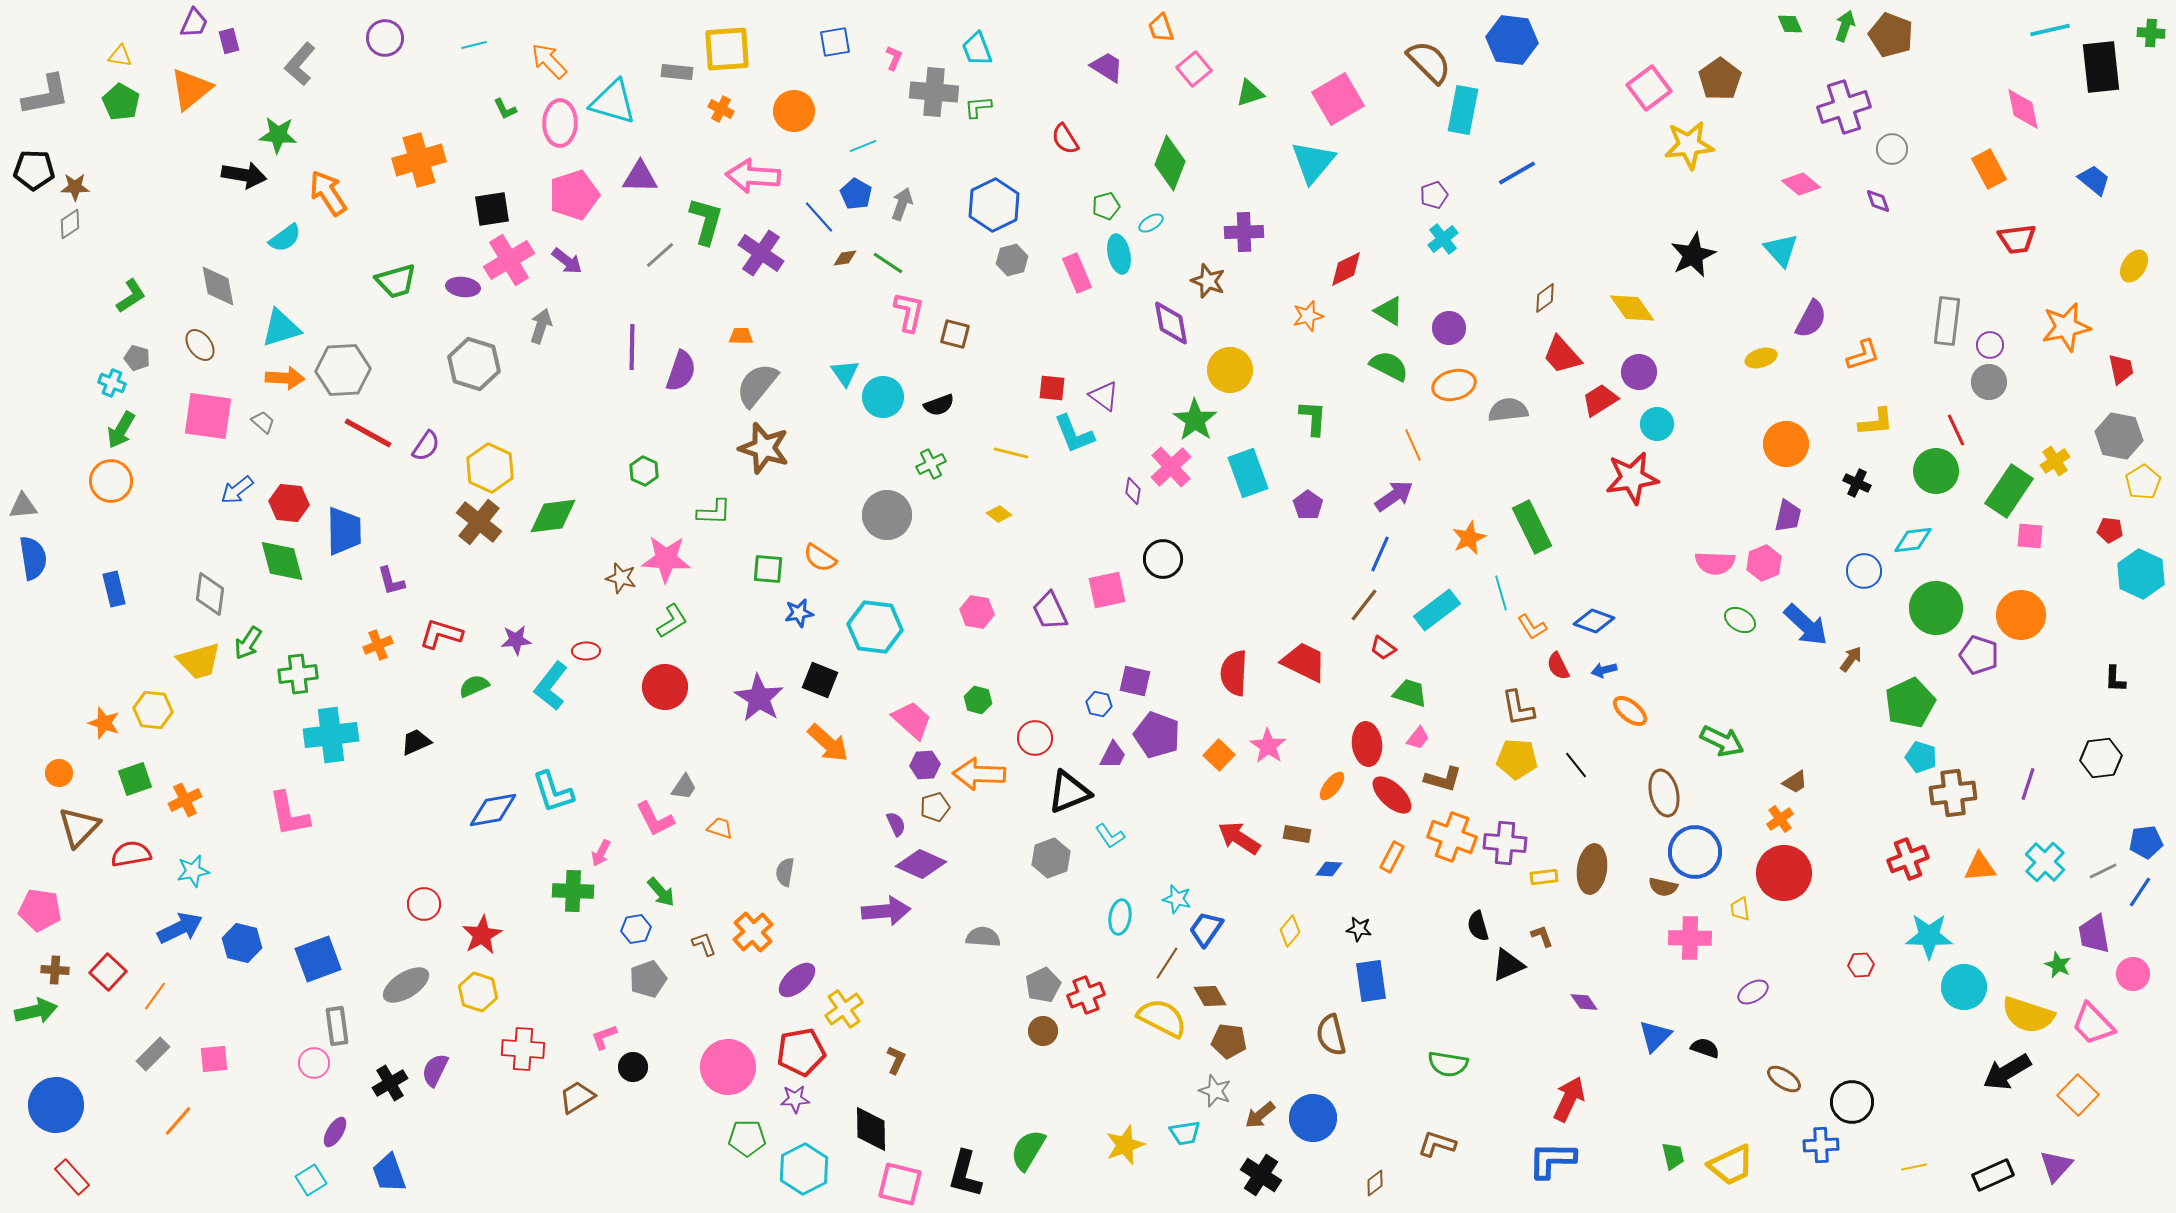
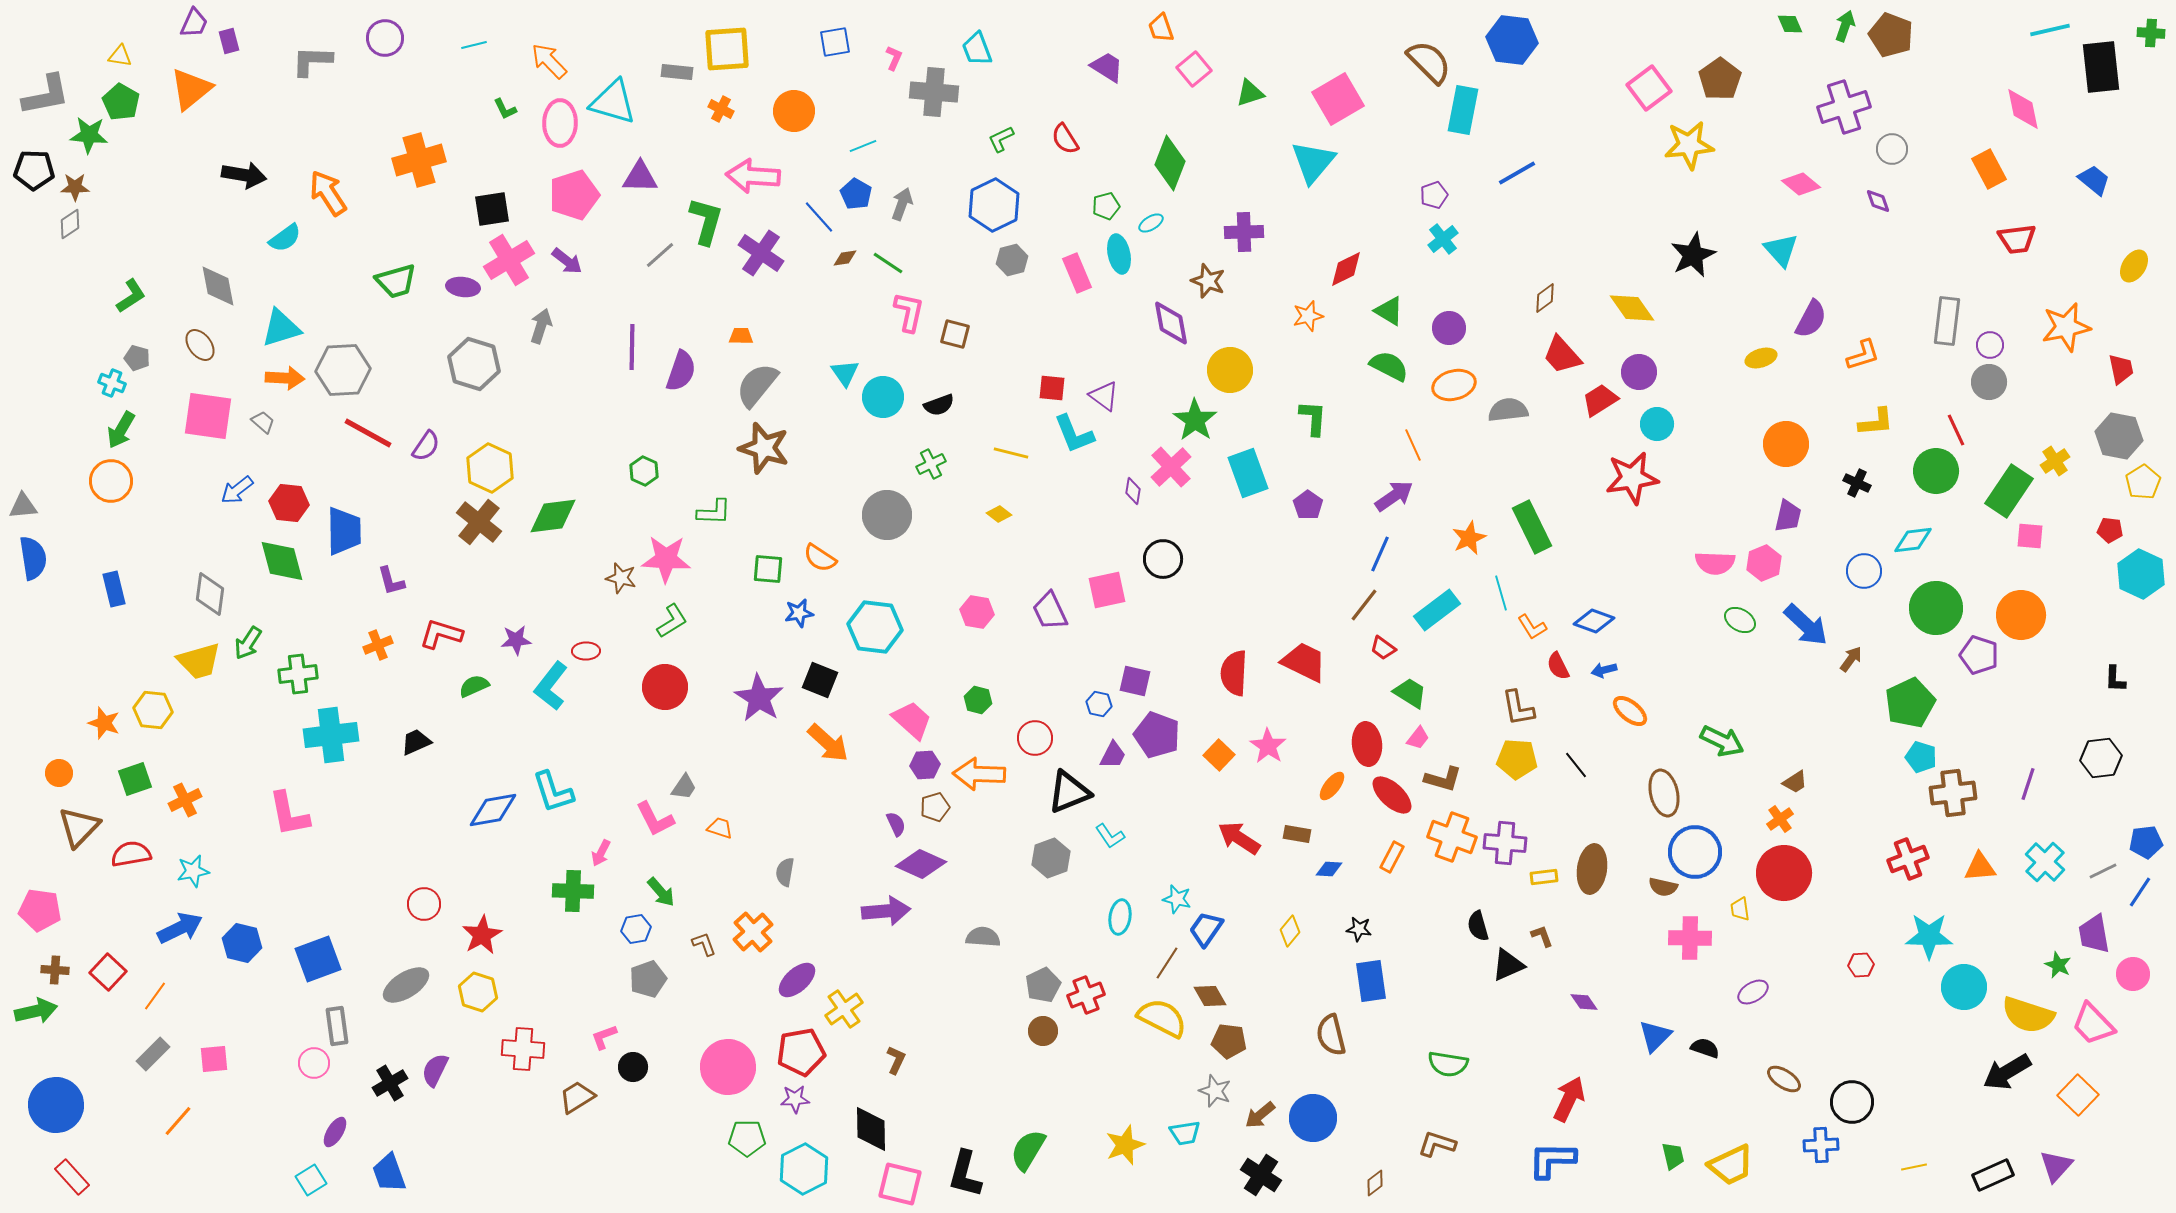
gray L-shape at (300, 64): moved 12 px right, 3 px up; rotated 51 degrees clockwise
green L-shape at (978, 107): moved 23 px right, 32 px down; rotated 20 degrees counterclockwise
green star at (278, 135): moved 189 px left
green trapezoid at (1410, 693): rotated 15 degrees clockwise
